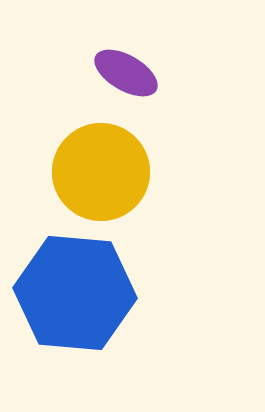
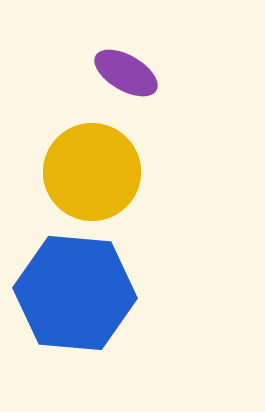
yellow circle: moved 9 px left
